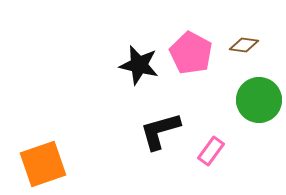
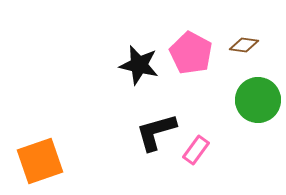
green circle: moved 1 px left
black L-shape: moved 4 px left, 1 px down
pink rectangle: moved 15 px left, 1 px up
orange square: moved 3 px left, 3 px up
